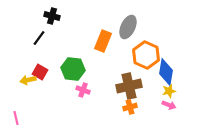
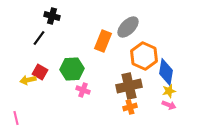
gray ellipse: rotated 20 degrees clockwise
orange hexagon: moved 2 px left, 1 px down
green hexagon: moved 1 px left; rotated 10 degrees counterclockwise
